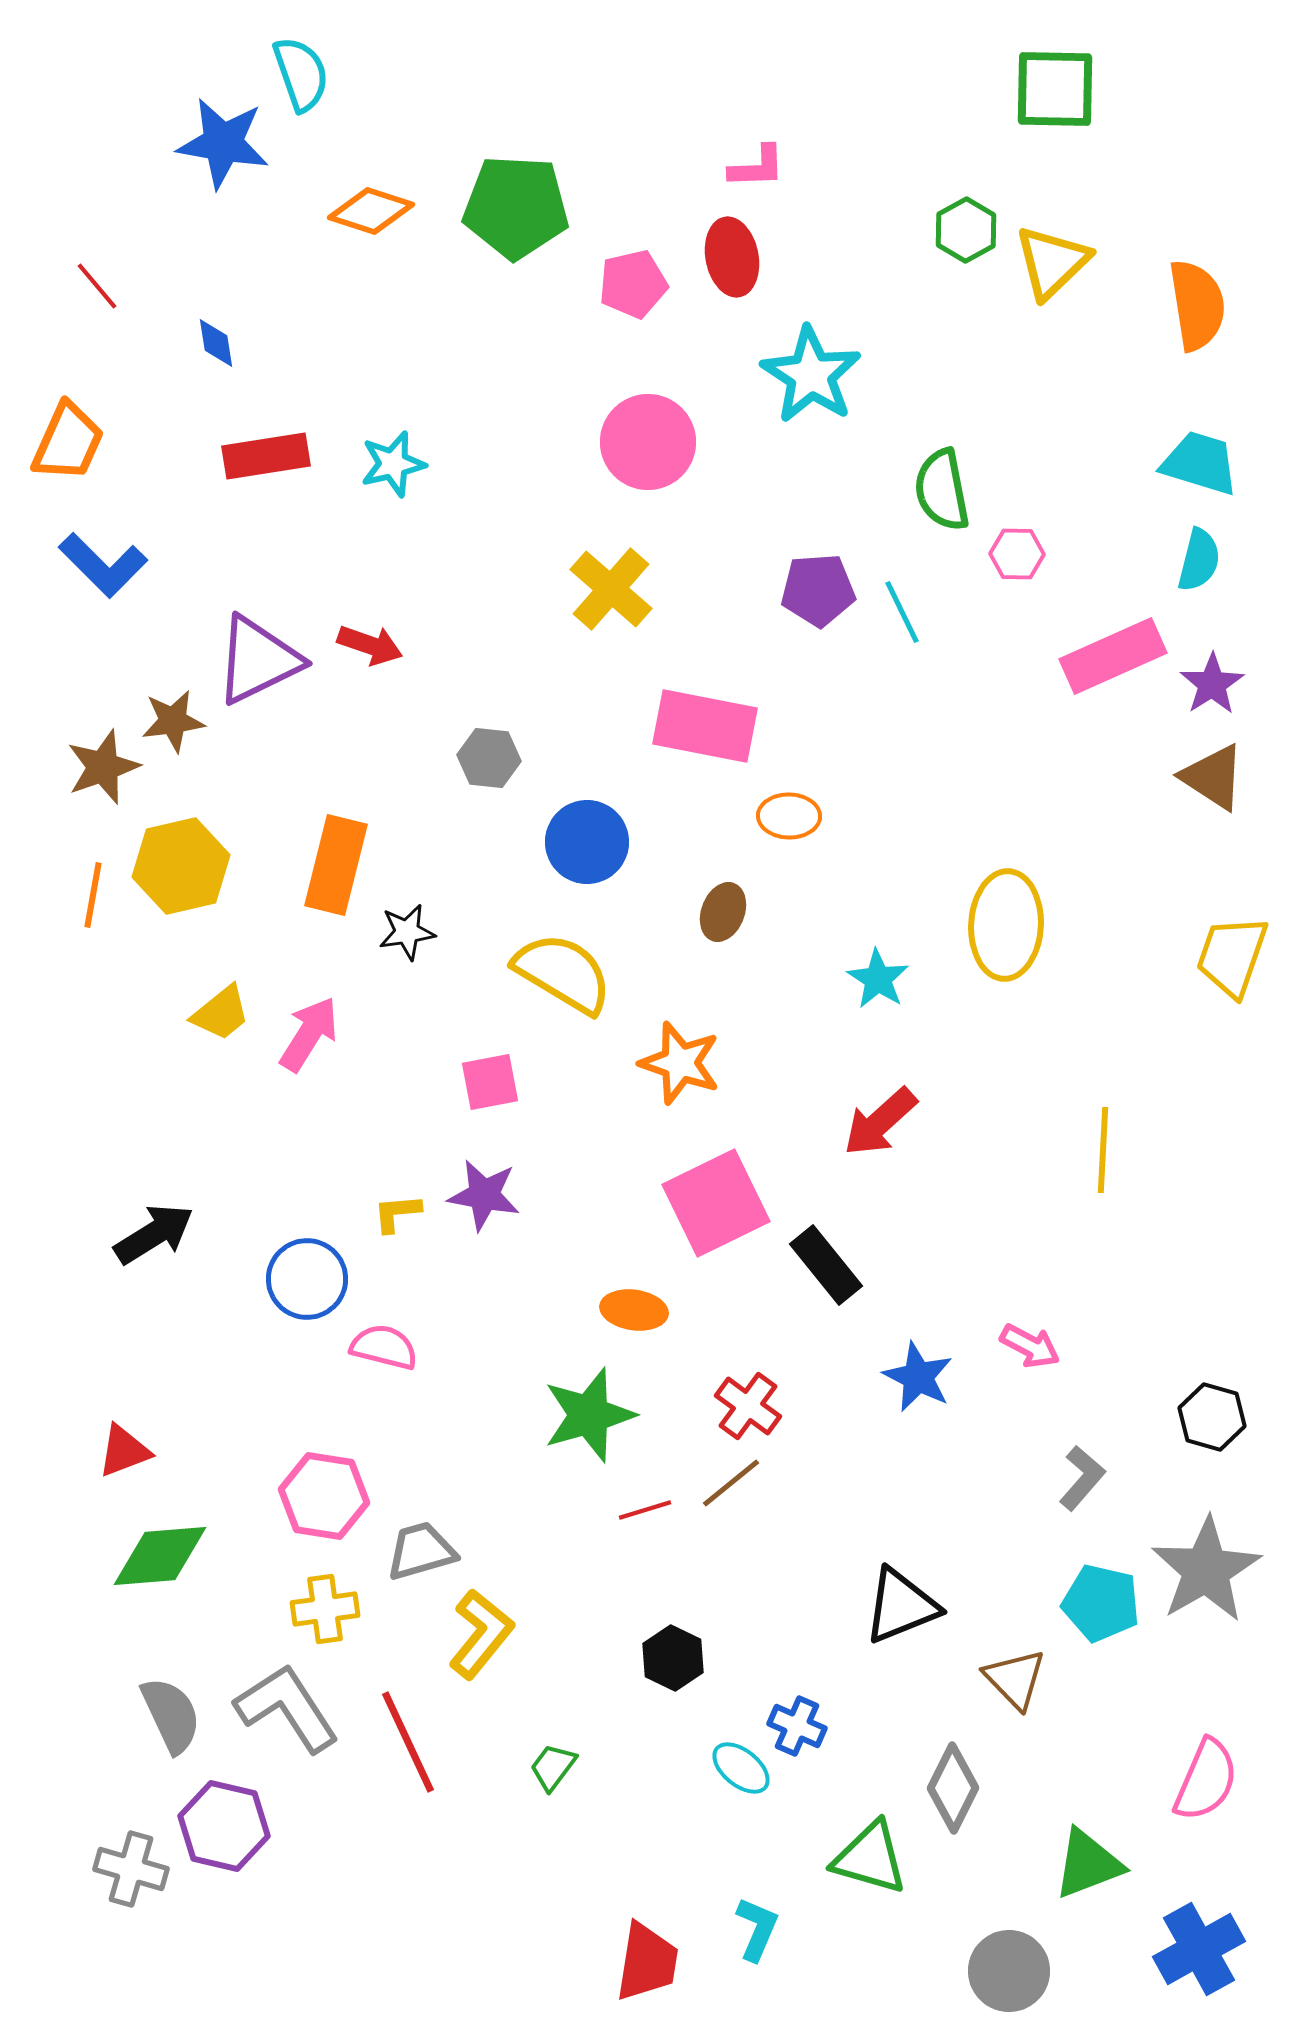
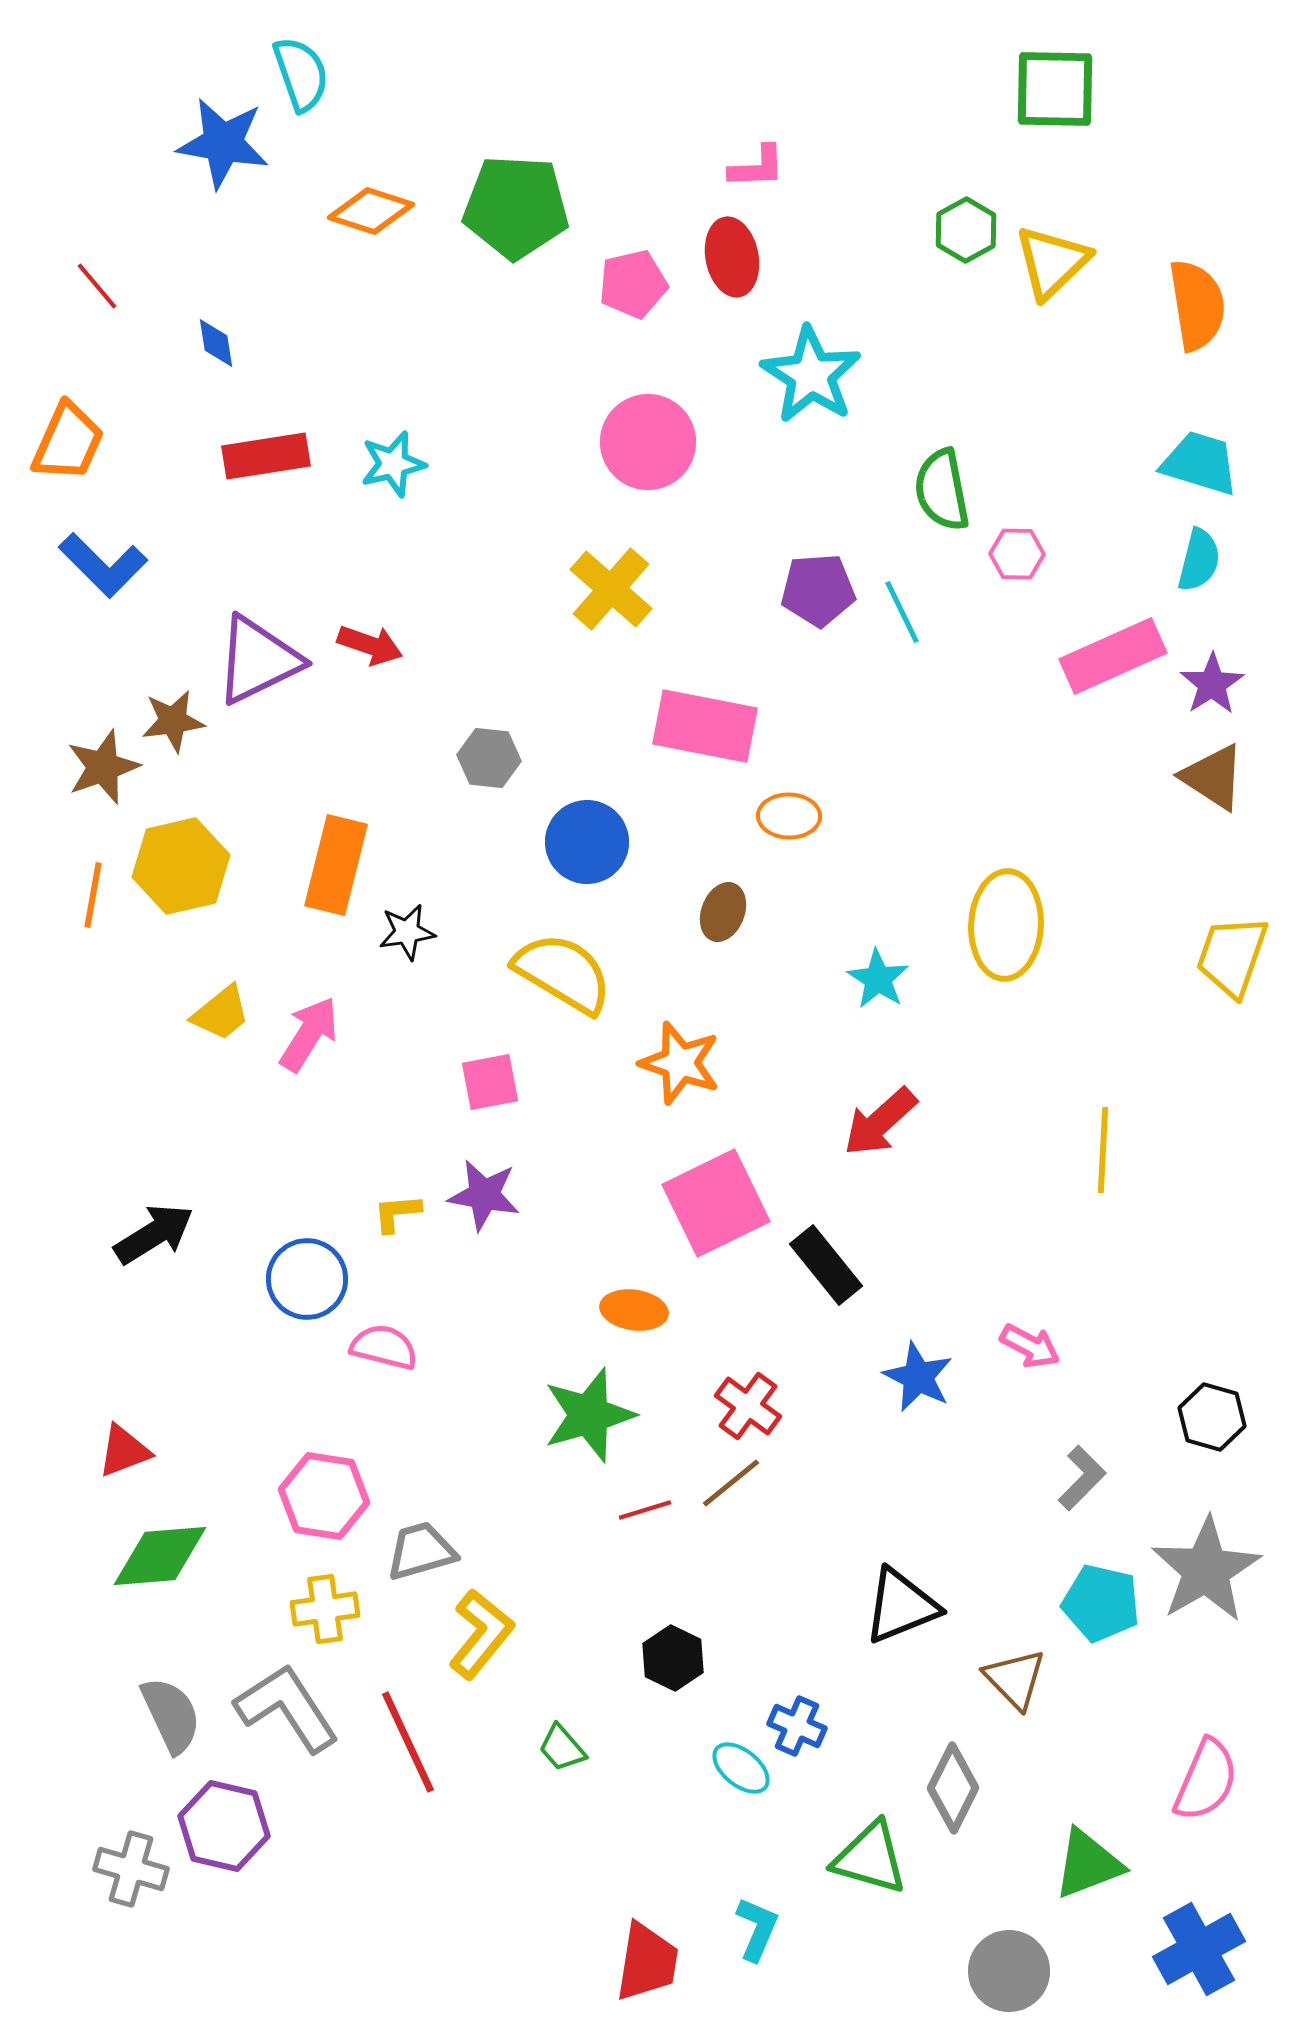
gray L-shape at (1082, 1478): rotated 4 degrees clockwise
green trapezoid at (553, 1767): moved 9 px right, 19 px up; rotated 78 degrees counterclockwise
